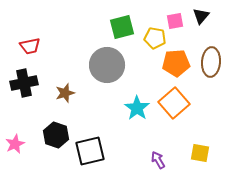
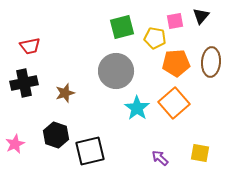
gray circle: moved 9 px right, 6 px down
purple arrow: moved 2 px right, 2 px up; rotated 18 degrees counterclockwise
